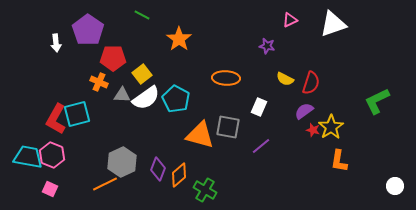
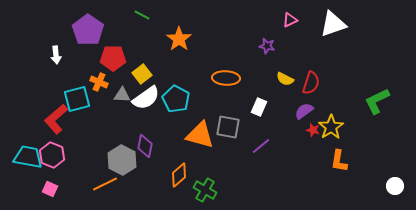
white arrow: moved 12 px down
cyan square: moved 15 px up
red L-shape: rotated 20 degrees clockwise
gray hexagon: moved 2 px up; rotated 8 degrees counterclockwise
purple diamond: moved 13 px left, 23 px up; rotated 10 degrees counterclockwise
